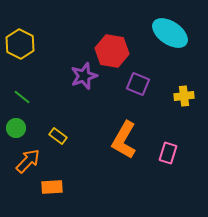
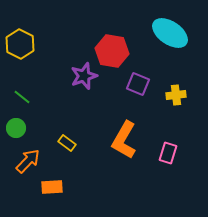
yellow cross: moved 8 px left, 1 px up
yellow rectangle: moved 9 px right, 7 px down
